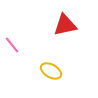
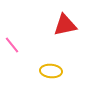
yellow ellipse: rotated 25 degrees counterclockwise
